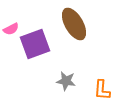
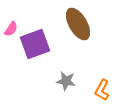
brown ellipse: moved 4 px right
pink semicircle: rotated 28 degrees counterclockwise
orange L-shape: rotated 25 degrees clockwise
